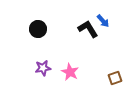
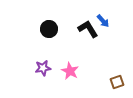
black circle: moved 11 px right
pink star: moved 1 px up
brown square: moved 2 px right, 4 px down
